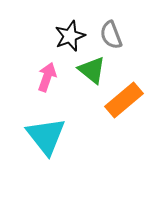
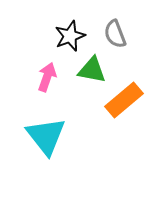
gray semicircle: moved 4 px right, 1 px up
green triangle: rotated 28 degrees counterclockwise
